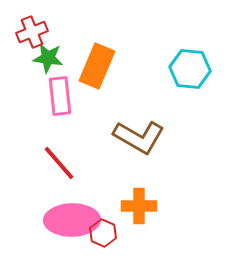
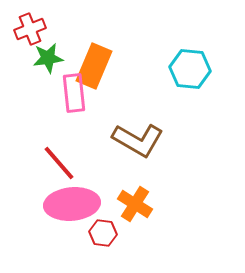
red cross: moved 2 px left, 3 px up
green star: rotated 16 degrees counterclockwise
orange rectangle: moved 3 px left
pink rectangle: moved 14 px right, 3 px up
brown L-shape: moved 1 px left, 3 px down
orange cross: moved 4 px left, 2 px up; rotated 32 degrees clockwise
pink ellipse: moved 16 px up; rotated 4 degrees counterclockwise
red hexagon: rotated 16 degrees counterclockwise
